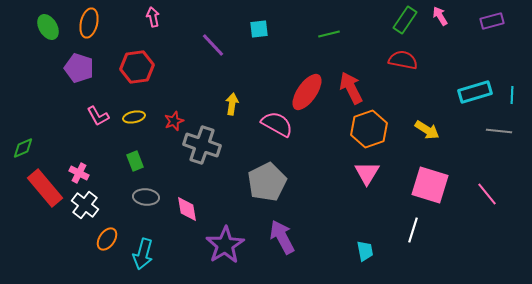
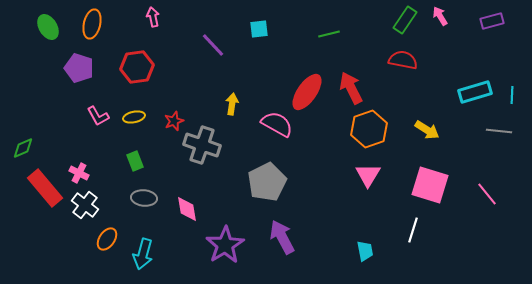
orange ellipse at (89, 23): moved 3 px right, 1 px down
pink triangle at (367, 173): moved 1 px right, 2 px down
gray ellipse at (146, 197): moved 2 px left, 1 px down
